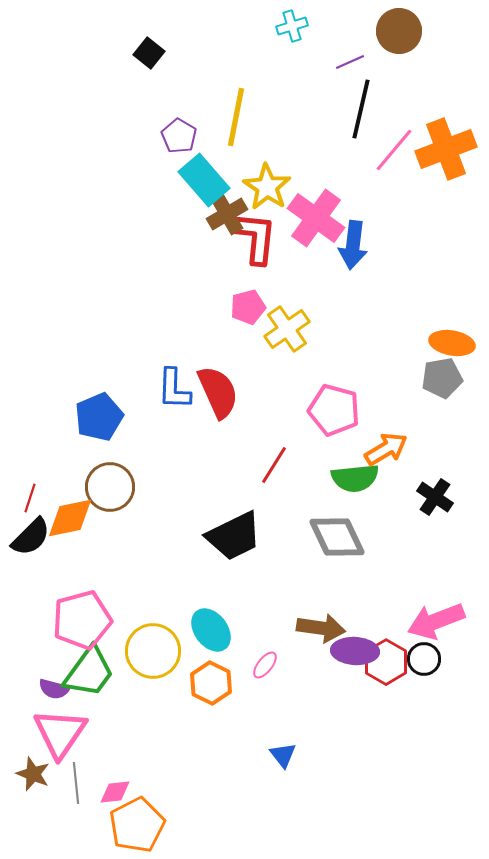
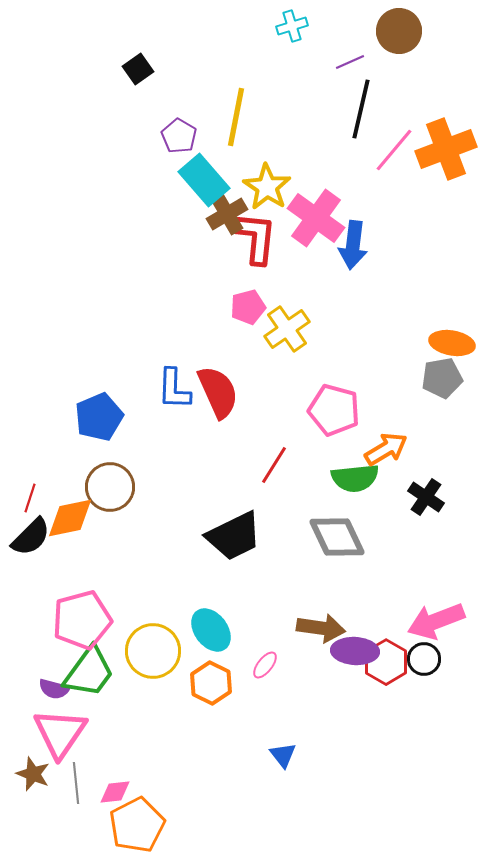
black square at (149, 53): moved 11 px left, 16 px down; rotated 16 degrees clockwise
black cross at (435, 497): moved 9 px left
